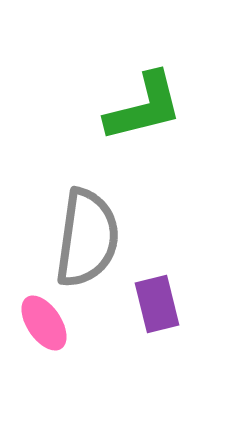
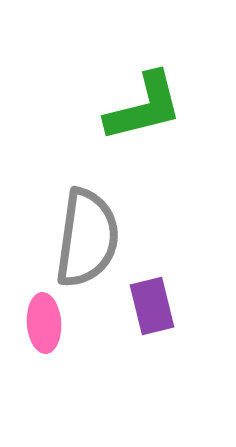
purple rectangle: moved 5 px left, 2 px down
pink ellipse: rotated 30 degrees clockwise
